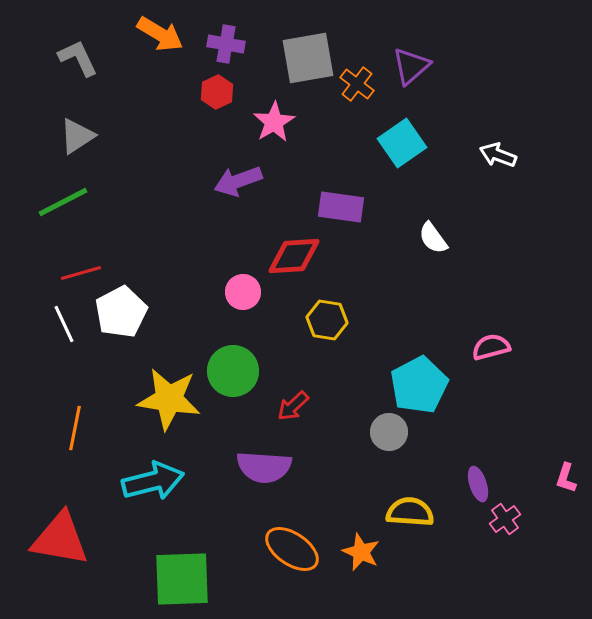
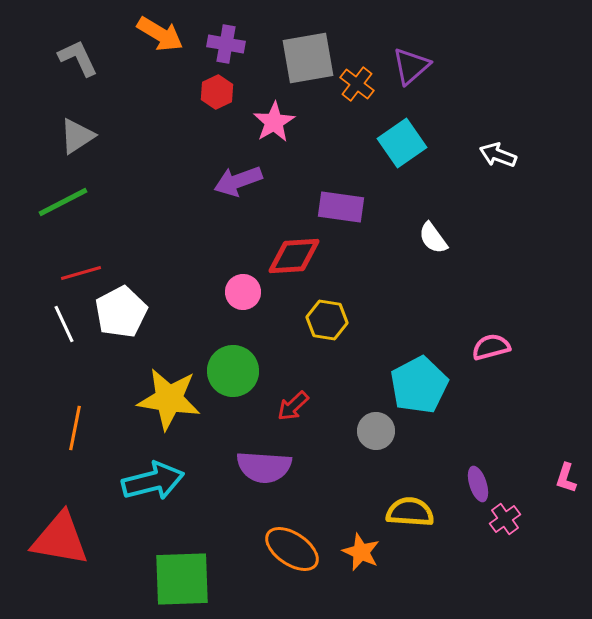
gray circle: moved 13 px left, 1 px up
